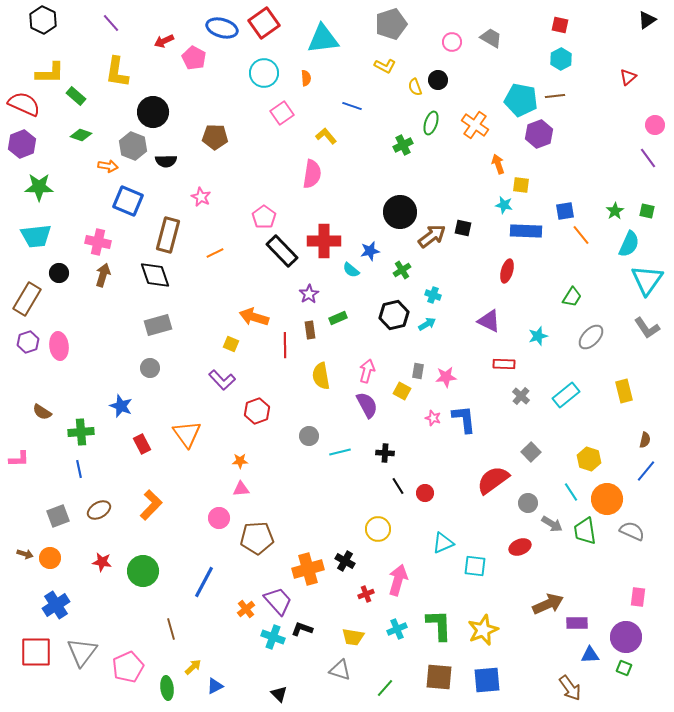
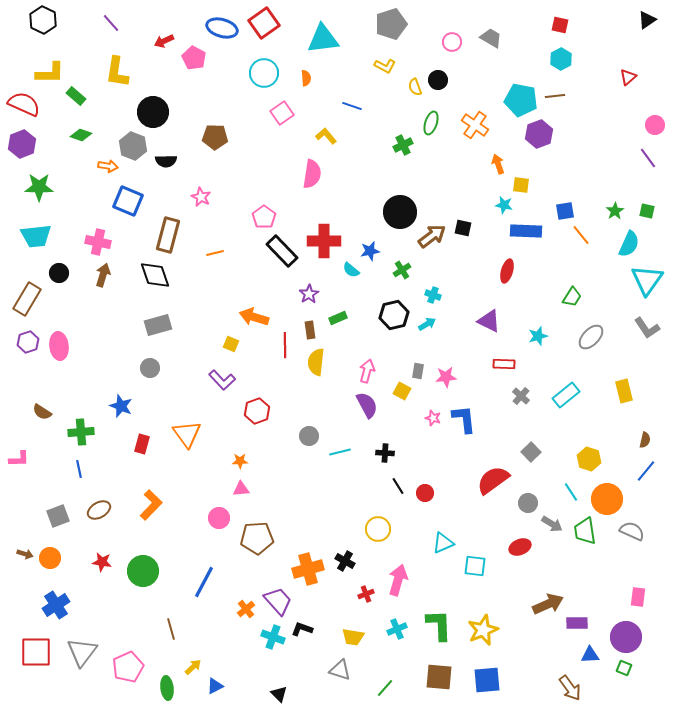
orange line at (215, 253): rotated 12 degrees clockwise
yellow semicircle at (321, 376): moved 5 px left, 14 px up; rotated 16 degrees clockwise
red rectangle at (142, 444): rotated 42 degrees clockwise
